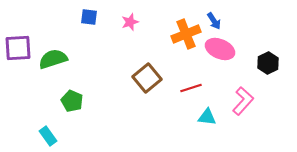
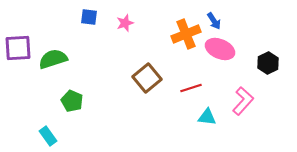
pink star: moved 5 px left, 1 px down
